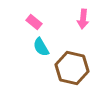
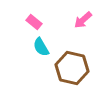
pink arrow: moved 1 px down; rotated 42 degrees clockwise
